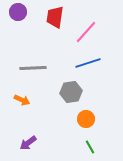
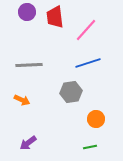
purple circle: moved 9 px right
red trapezoid: rotated 15 degrees counterclockwise
pink line: moved 2 px up
gray line: moved 4 px left, 3 px up
orange circle: moved 10 px right
green line: rotated 72 degrees counterclockwise
